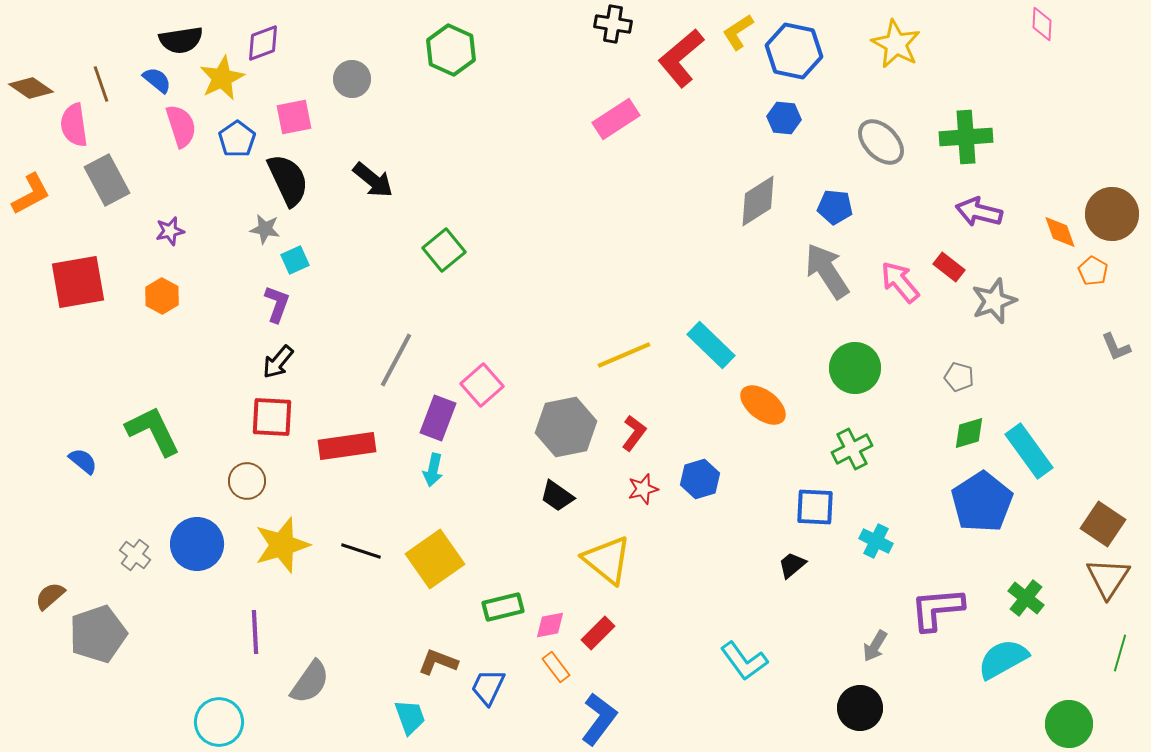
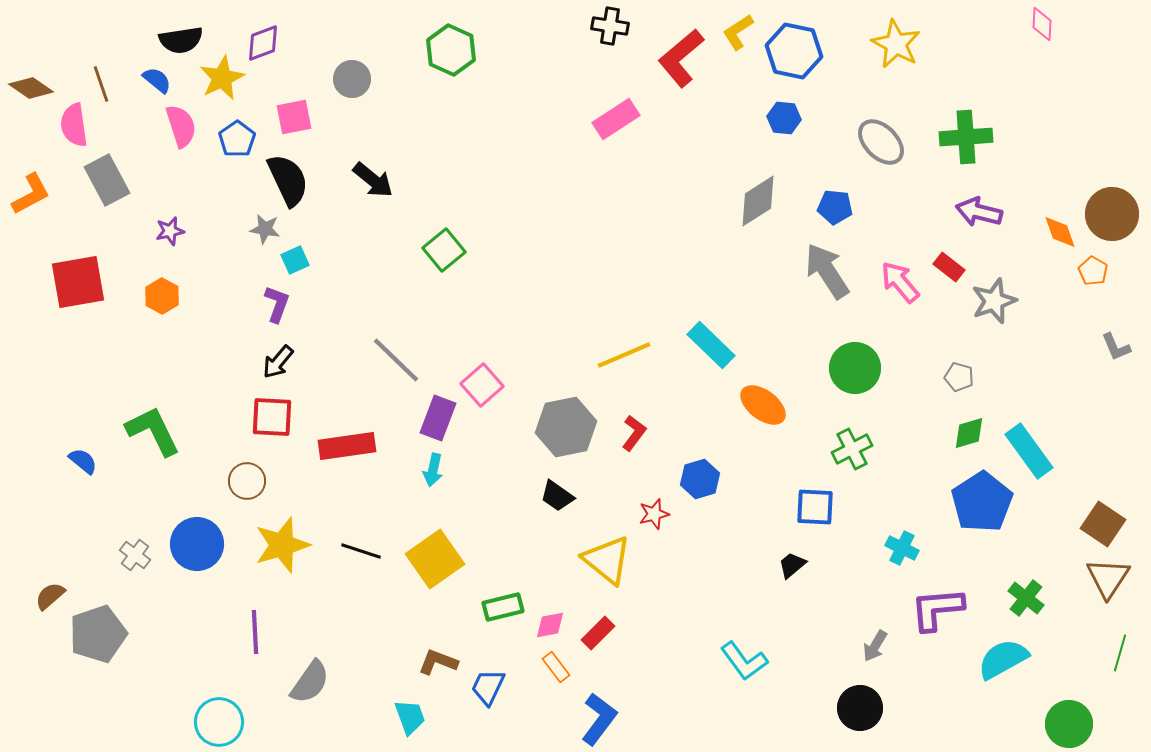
black cross at (613, 24): moved 3 px left, 2 px down
gray line at (396, 360): rotated 74 degrees counterclockwise
red star at (643, 489): moved 11 px right, 25 px down
cyan cross at (876, 541): moved 26 px right, 7 px down
